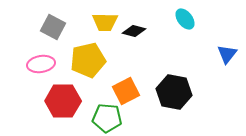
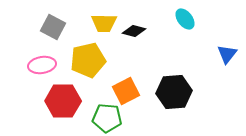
yellow trapezoid: moved 1 px left, 1 px down
pink ellipse: moved 1 px right, 1 px down
black hexagon: rotated 16 degrees counterclockwise
